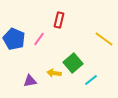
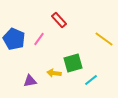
red rectangle: rotated 56 degrees counterclockwise
green square: rotated 24 degrees clockwise
